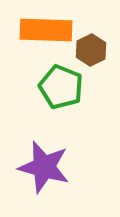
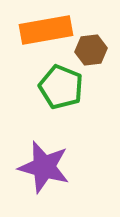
orange rectangle: rotated 12 degrees counterclockwise
brown hexagon: rotated 20 degrees clockwise
